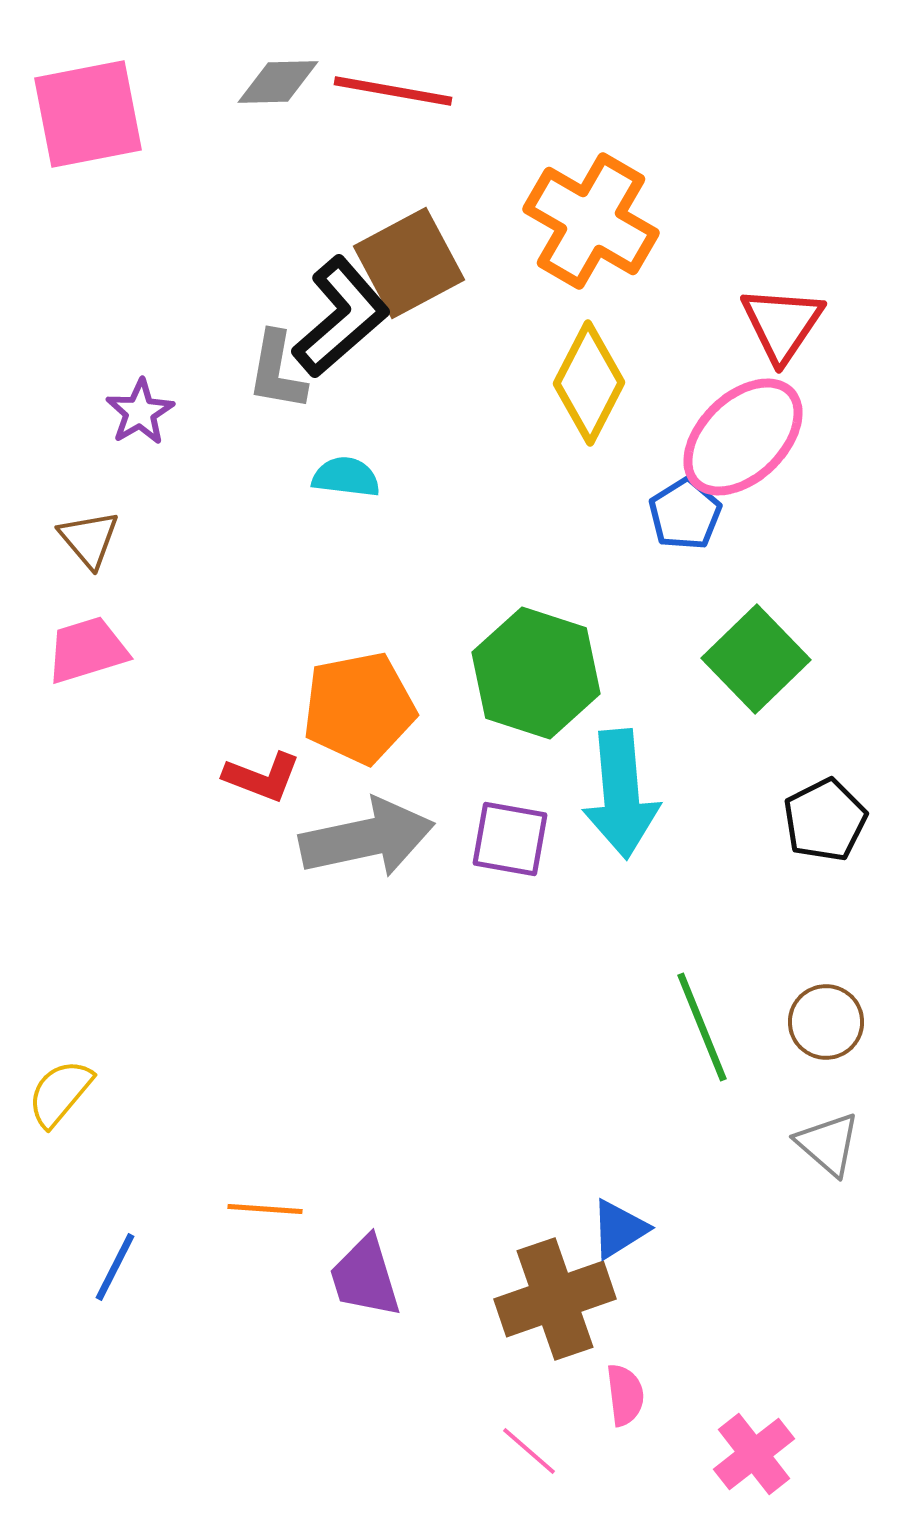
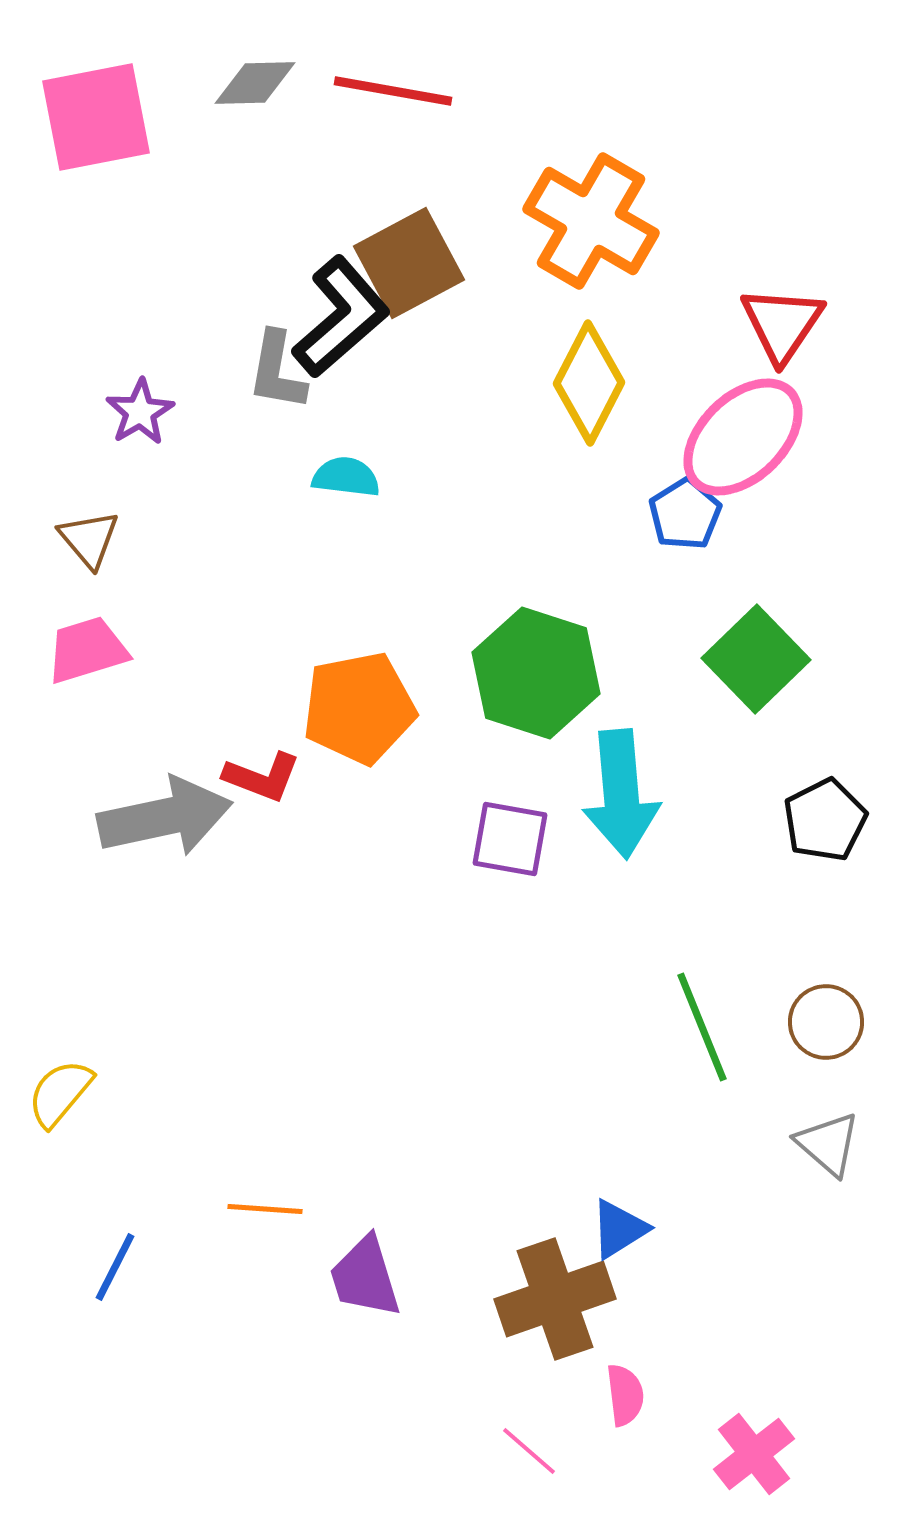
gray diamond: moved 23 px left, 1 px down
pink square: moved 8 px right, 3 px down
gray arrow: moved 202 px left, 21 px up
